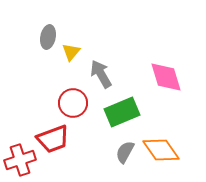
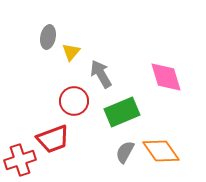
red circle: moved 1 px right, 2 px up
orange diamond: moved 1 px down
